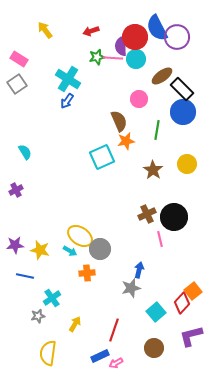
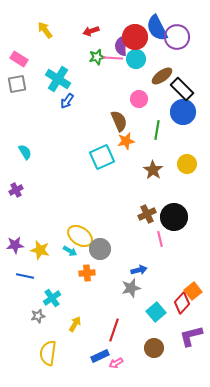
cyan cross at (68, 79): moved 10 px left
gray square at (17, 84): rotated 24 degrees clockwise
blue arrow at (139, 270): rotated 63 degrees clockwise
